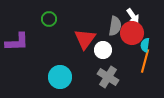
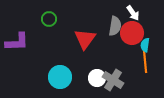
white arrow: moved 3 px up
white circle: moved 6 px left, 28 px down
orange line: rotated 20 degrees counterclockwise
gray cross: moved 5 px right, 3 px down
